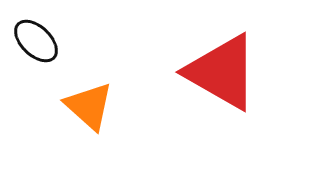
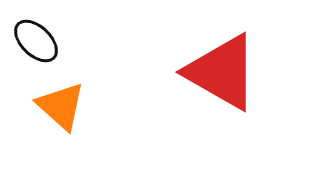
orange triangle: moved 28 px left
